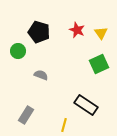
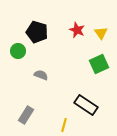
black pentagon: moved 2 px left
